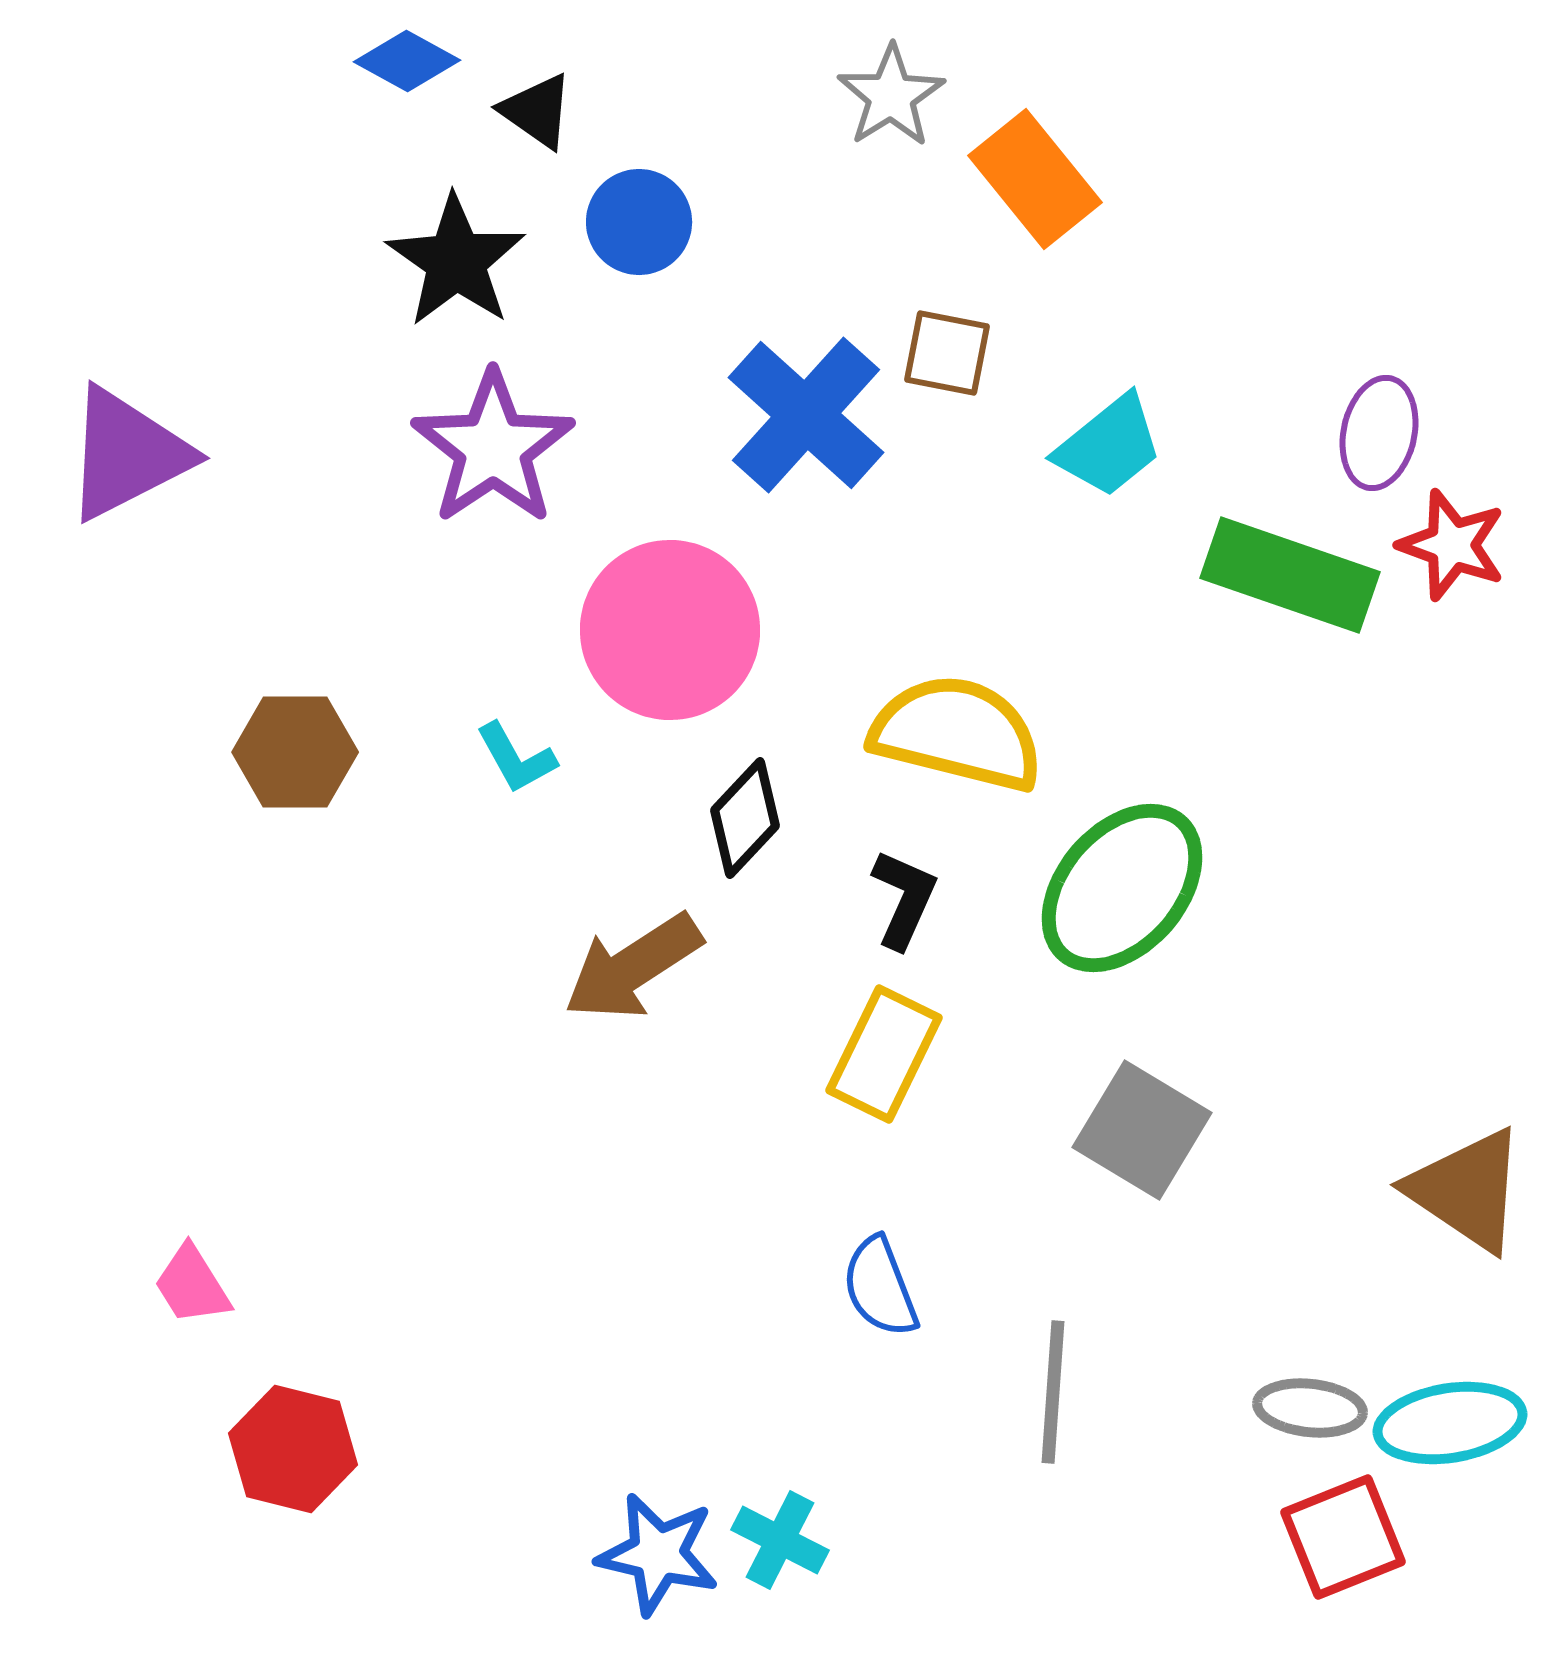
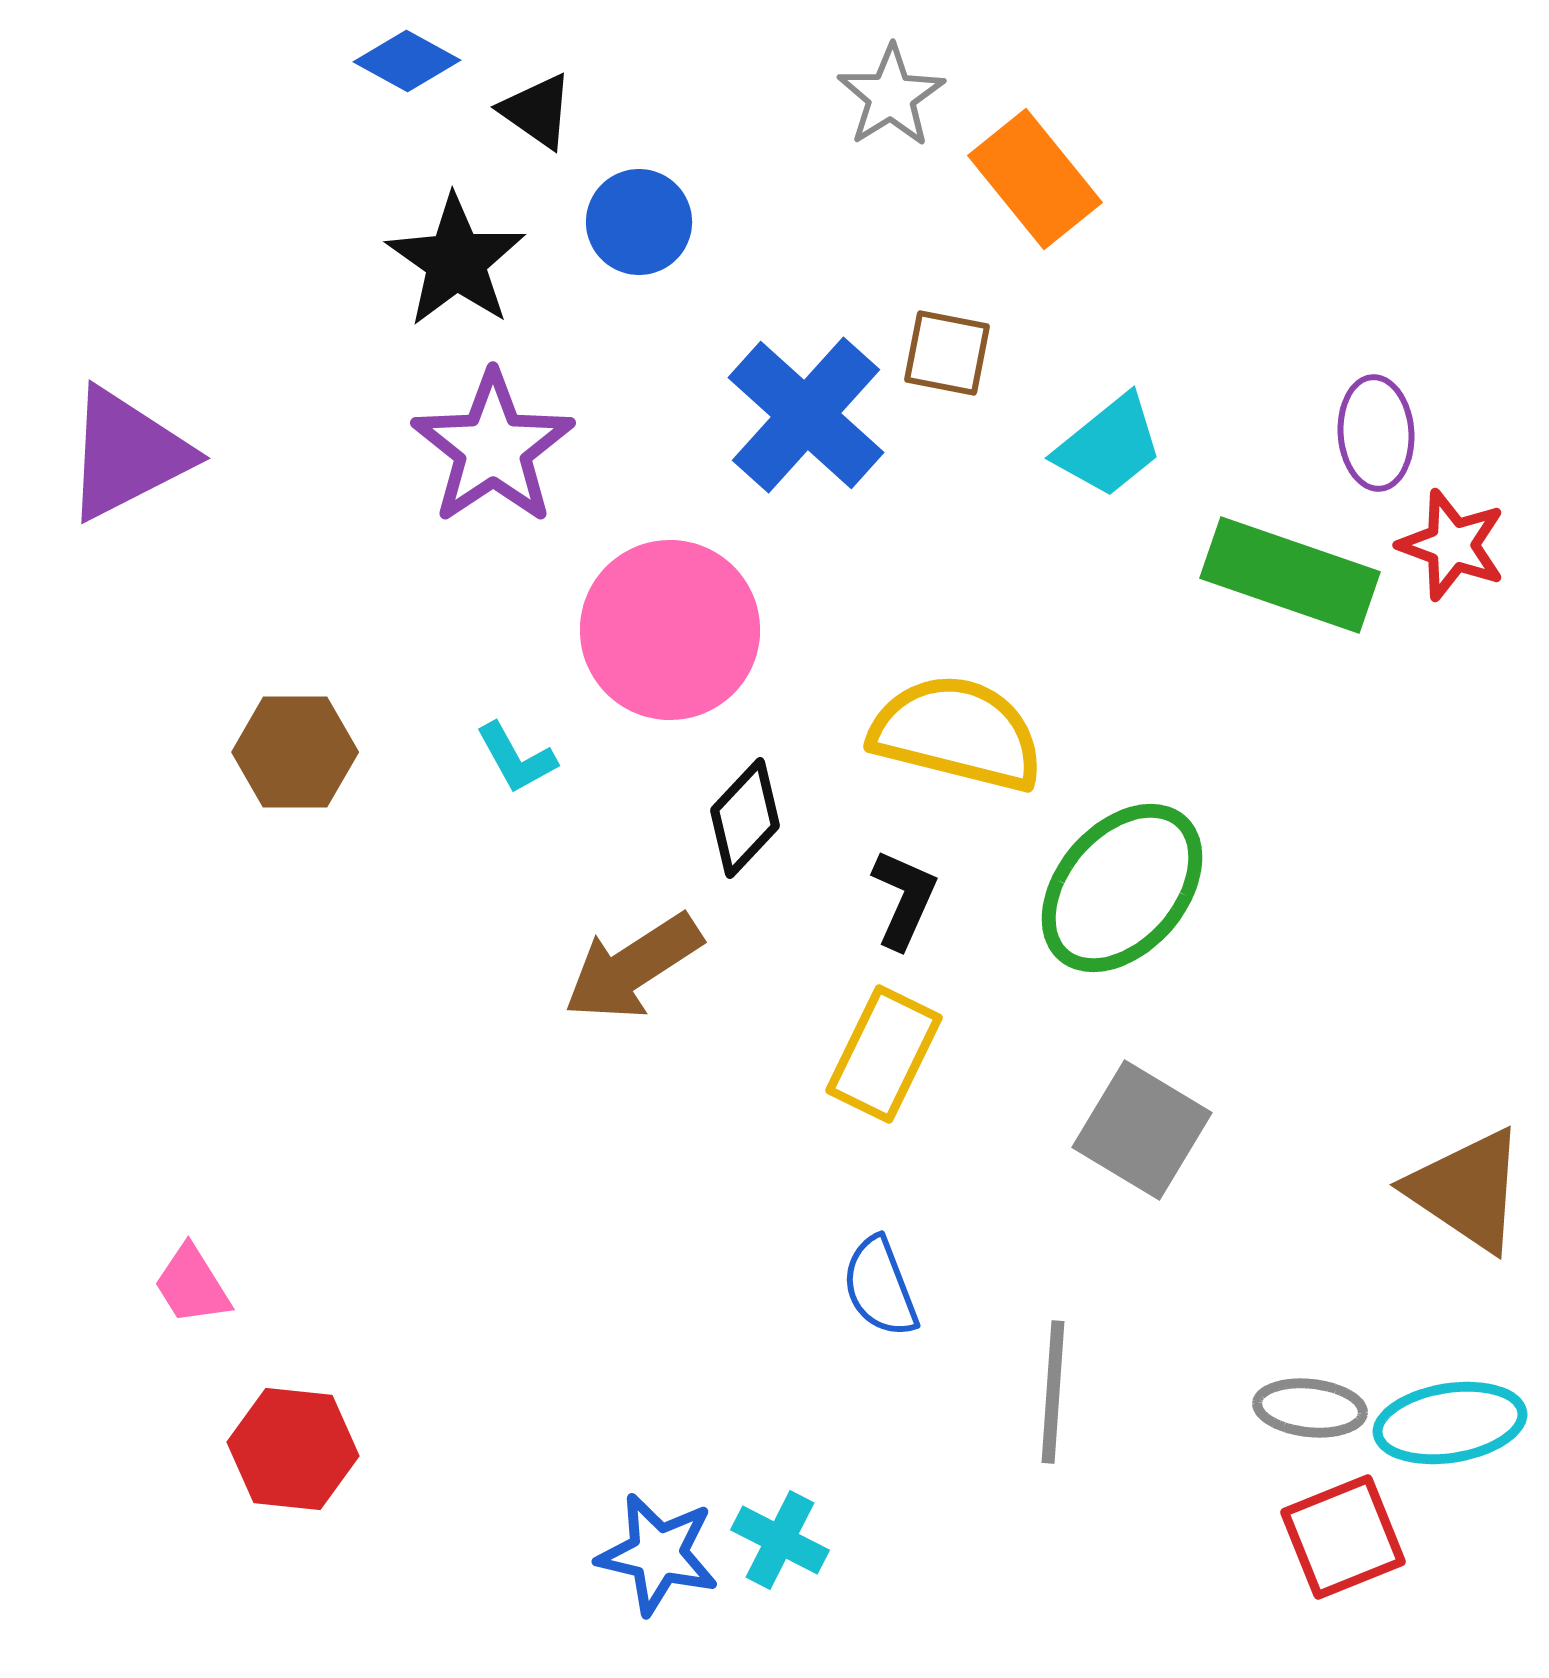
purple ellipse: moved 3 px left; rotated 16 degrees counterclockwise
red hexagon: rotated 8 degrees counterclockwise
